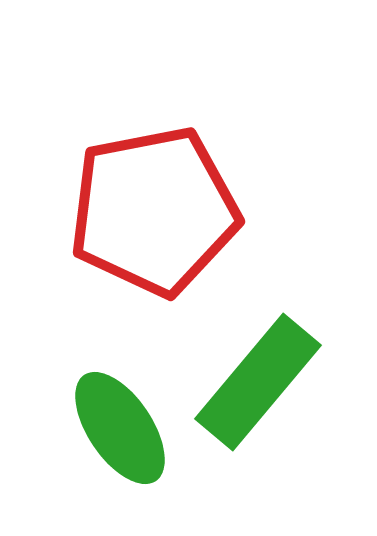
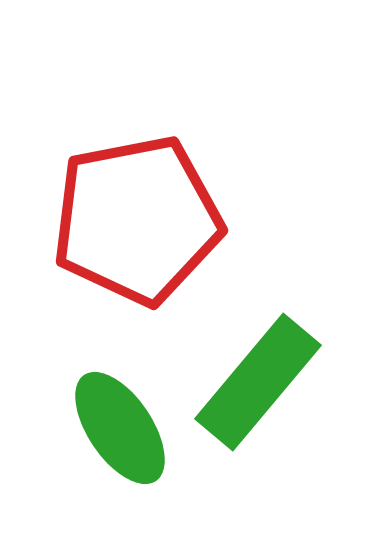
red pentagon: moved 17 px left, 9 px down
